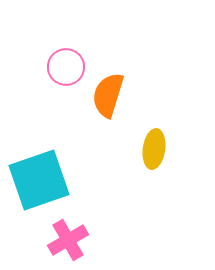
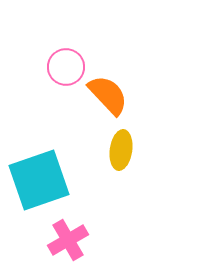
orange semicircle: rotated 120 degrees clockwise
yellow ellipse: moved 33 px left, 1 px down
